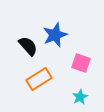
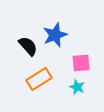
pink square: rotated 24 degrees counterclockwise
cyan star: moved 3 px left, 10 px up; rotated 21 degrees counterclockwise
